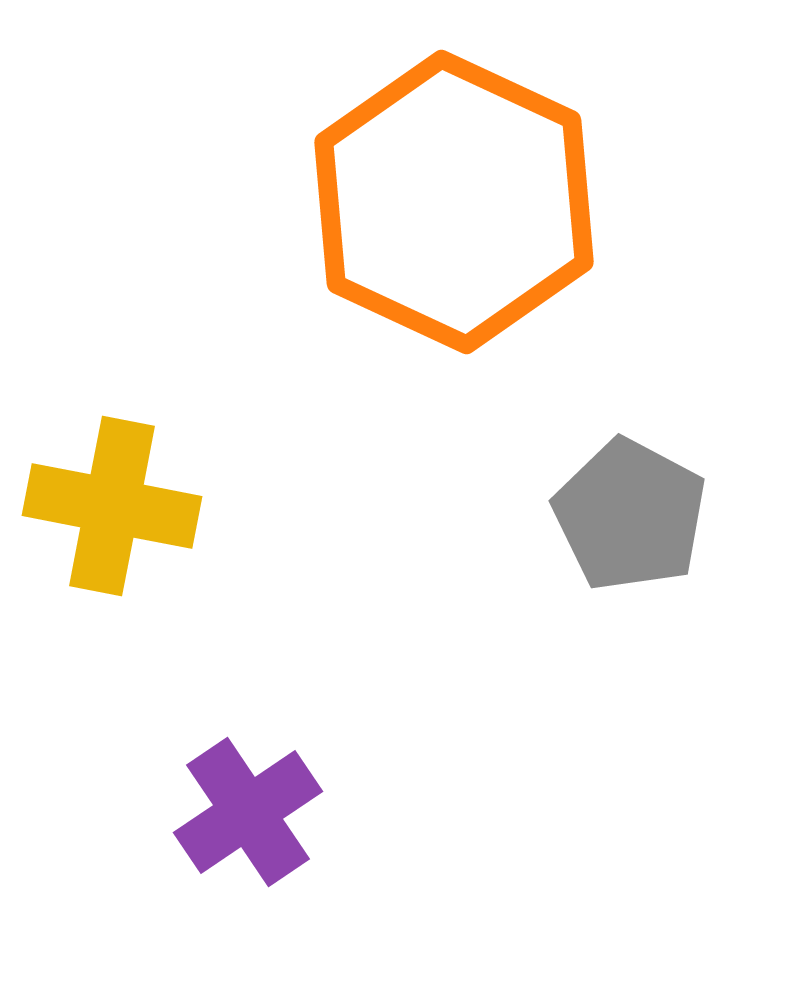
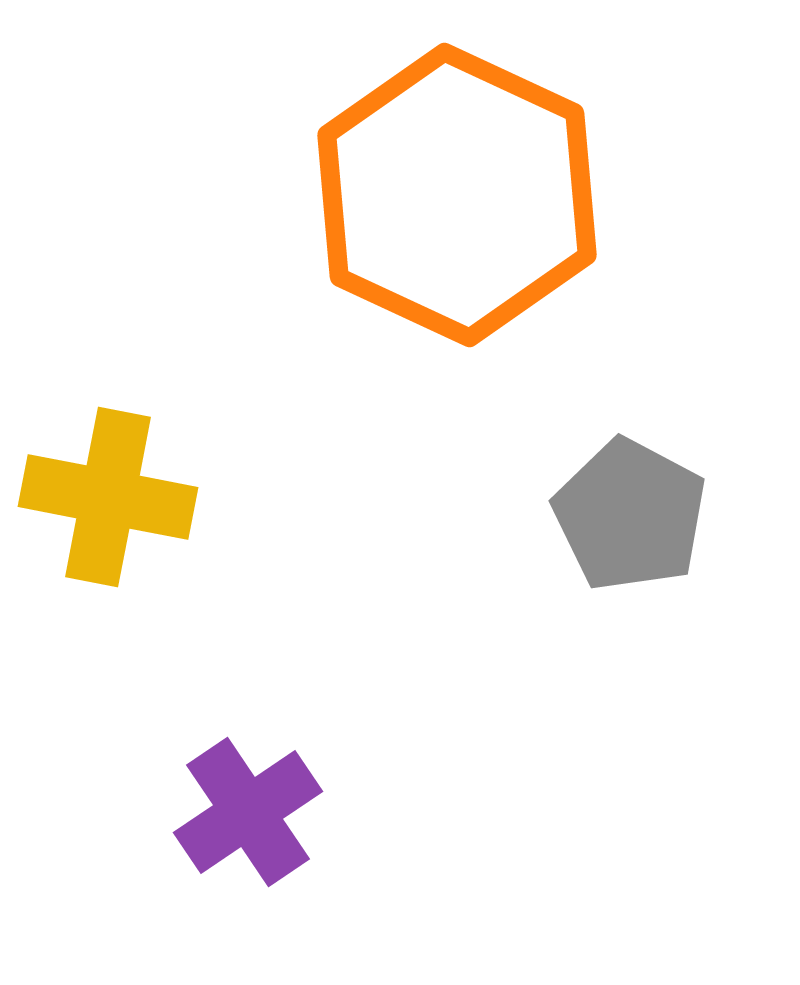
orange hexagon: moved 3 px right, 7 px up
yellow cross: moved 4 px left, 9 px up
